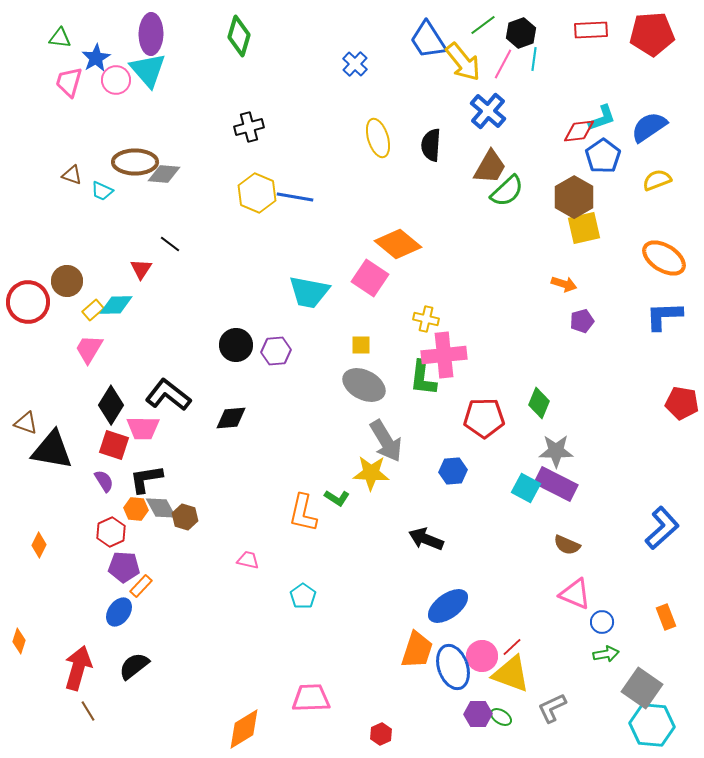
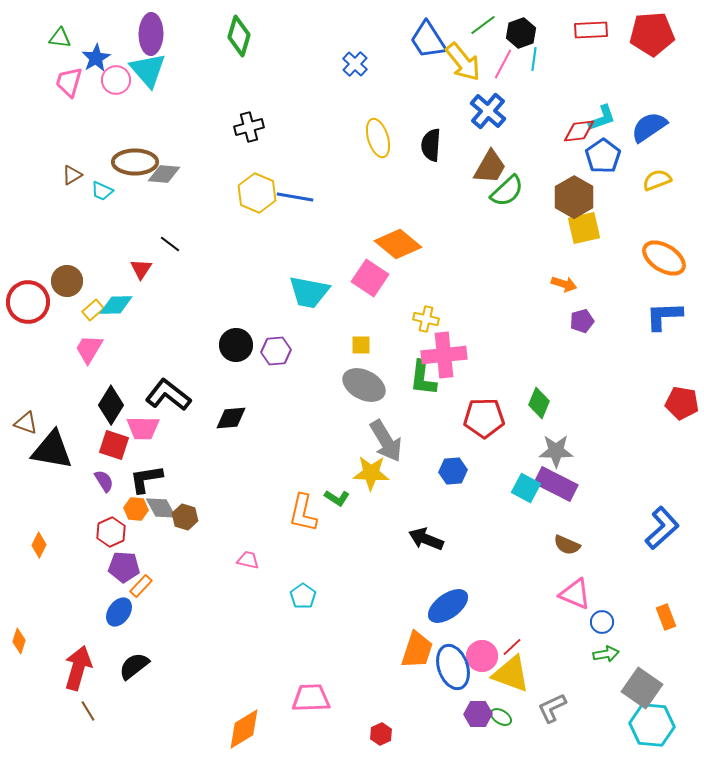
brown triangle at (72, 175): rotated 50 degrees counterclockwise
